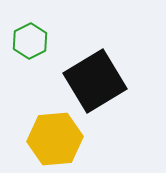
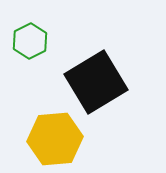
black square: moved 1 px right, 1 px down
